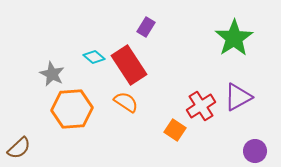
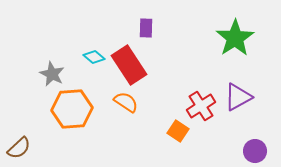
purple rectangle: moved 1 px down; rotated 30 degrees counterclockwise
green star: moved 1 px right
orange square: moved 3 px right, 1 px down
